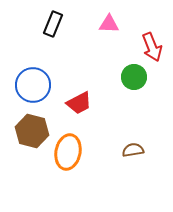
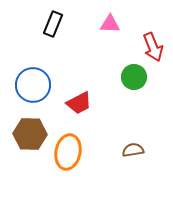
pink triangle: moved 1 px right
red arrow: moved 1 px right
brown hexagon: moved 2 px left, 3 px down; rotated 12 degrees counterclockwise
